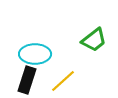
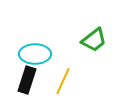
yellow line: rotated 24 degrees counterclockwise
